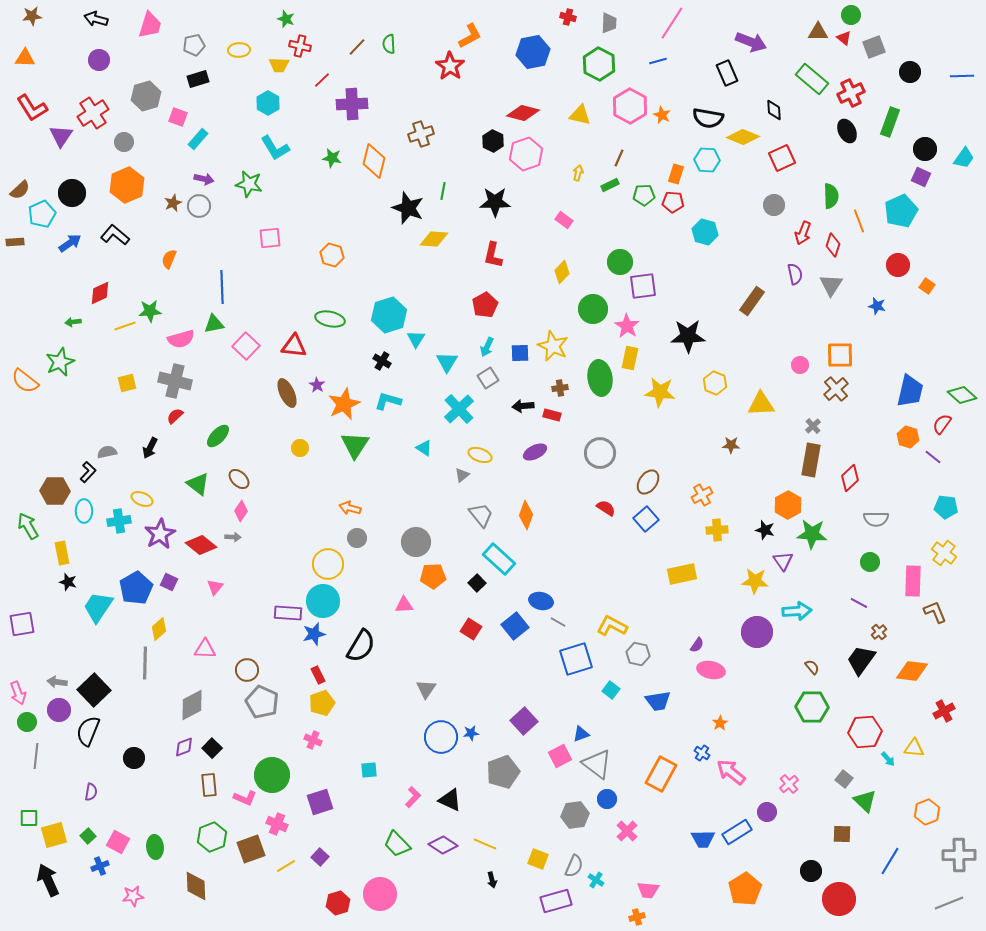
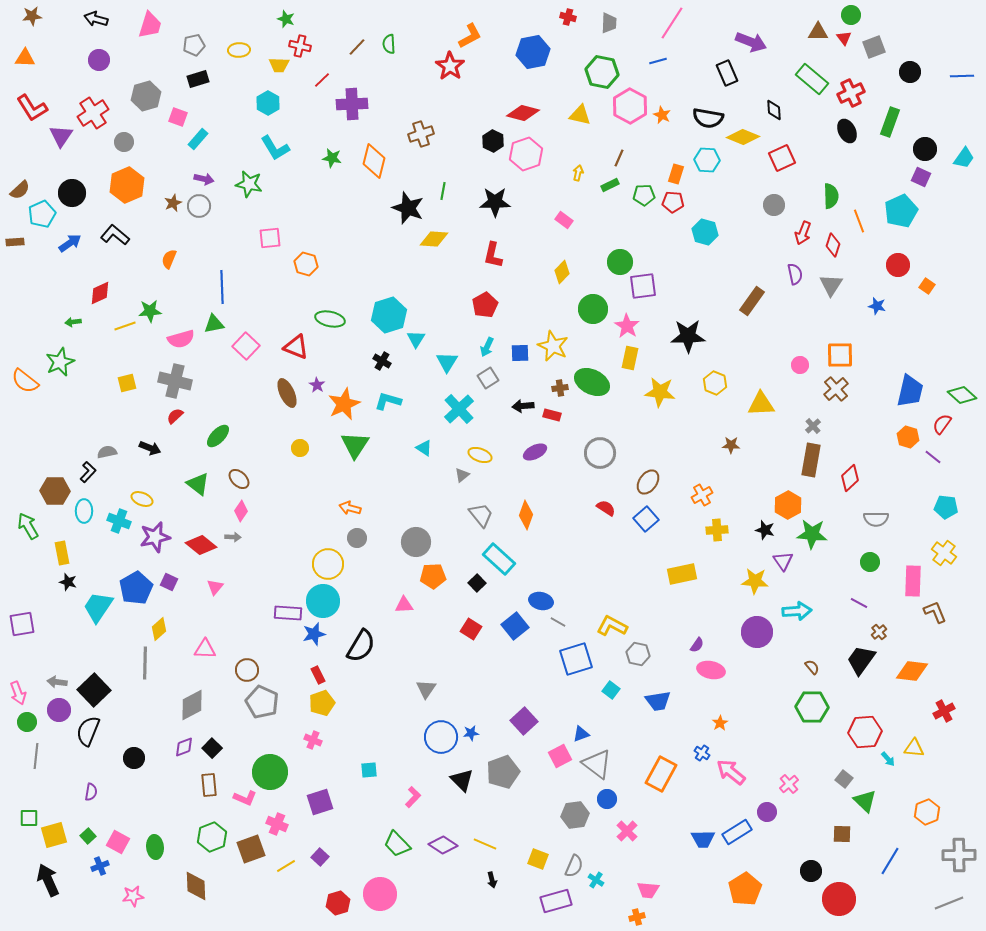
red triangle at (844, 38): rotated 14 degrees clockwise
green hexagon at (599, 64): moved 3 px right, 8 px down; rotated 16 degrees counterclockwise
orange hexagon at (332, 255): moved 26 px left, 9 px down
red triangle at (294, 346): moved 2 px right, 1 px down; rotated 16 degrees clockwise
green ellipse at (600, 378): moved 8 px left, 4 px down; rotated 56 degrees counterclockwise
black arrow at (150, 448): rotated 95 degrees counterclockwise
cyan cross at (119, 521): rotated 30 degrees clockwise
purple star at (160, 534): moved 5 px left, 3 px down; rotated 16 degrees clockwise
green circle at (272, 775): moved 2 px left, 3 px up
black triangle at (450, 800): moved 12 px right, 20 px up; rotated 20 degrees clockwise
